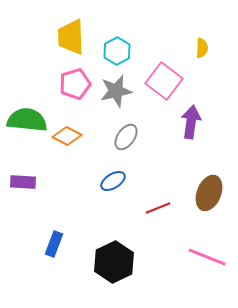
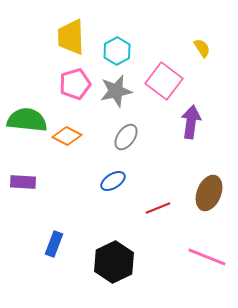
yellow semicircle: rotated 36 degrees counterclockwise
